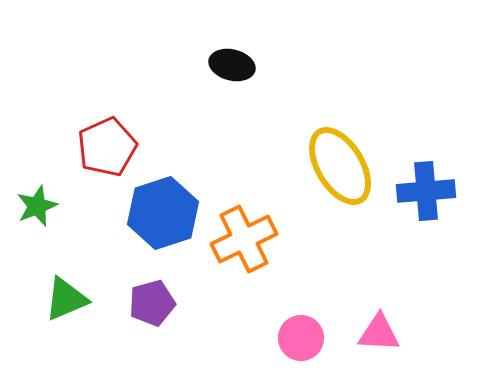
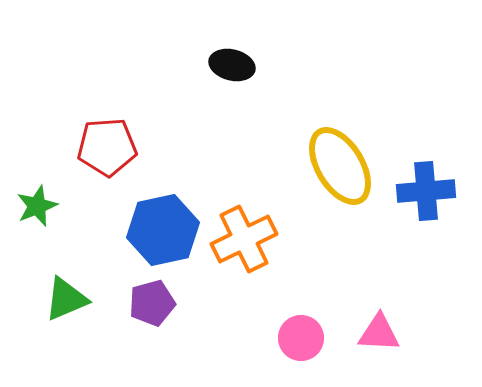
red pentagon: rotated 20 degrees clockwise
blue hexagon: moved 17 px down; rotated 6 degrees clockwise
